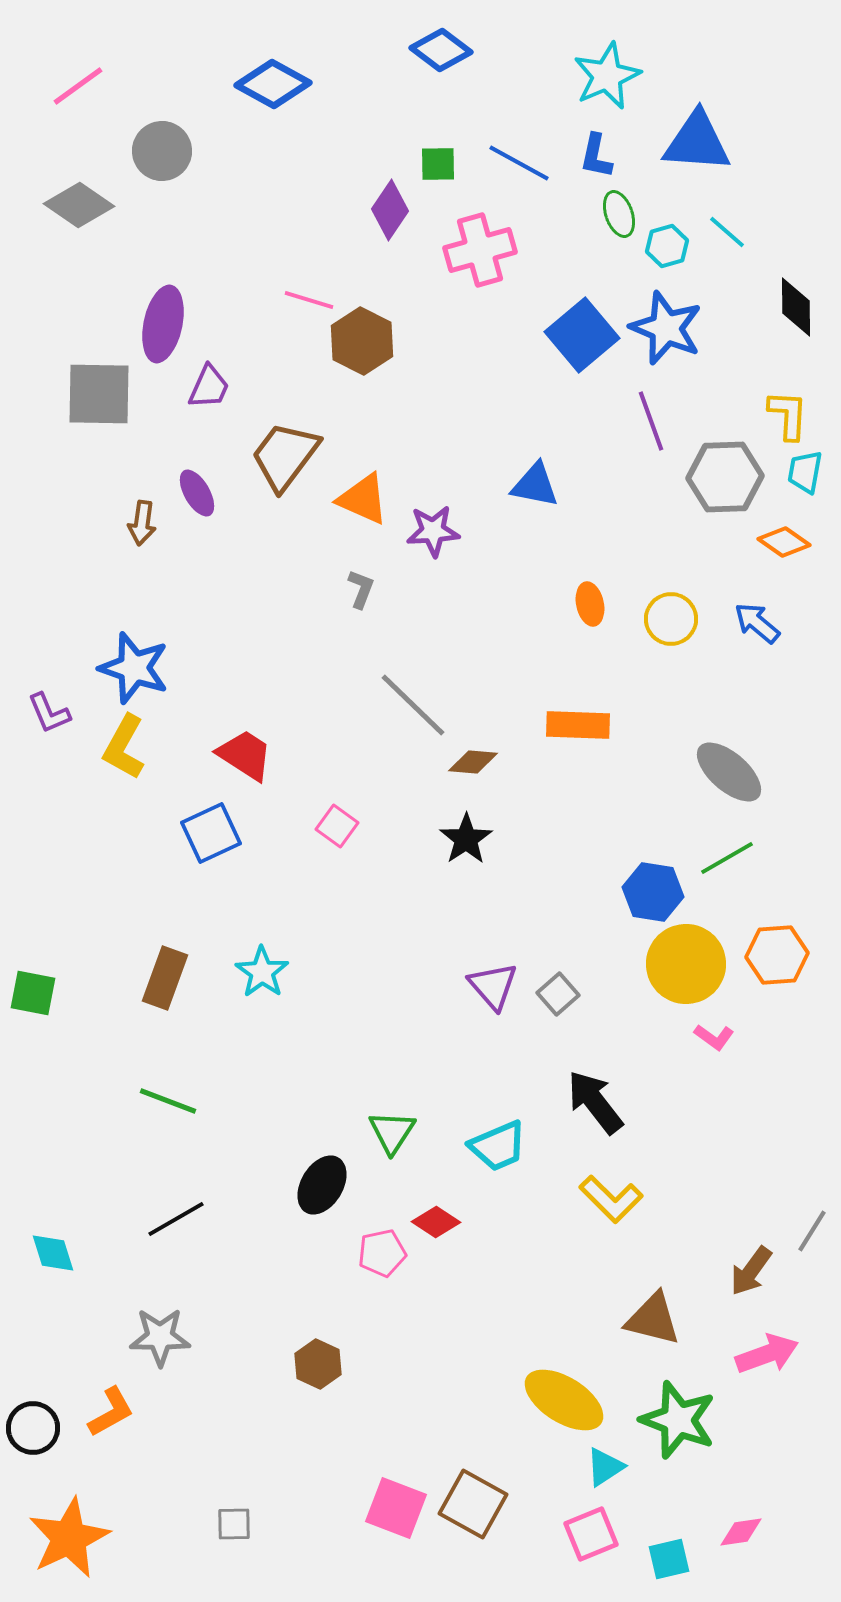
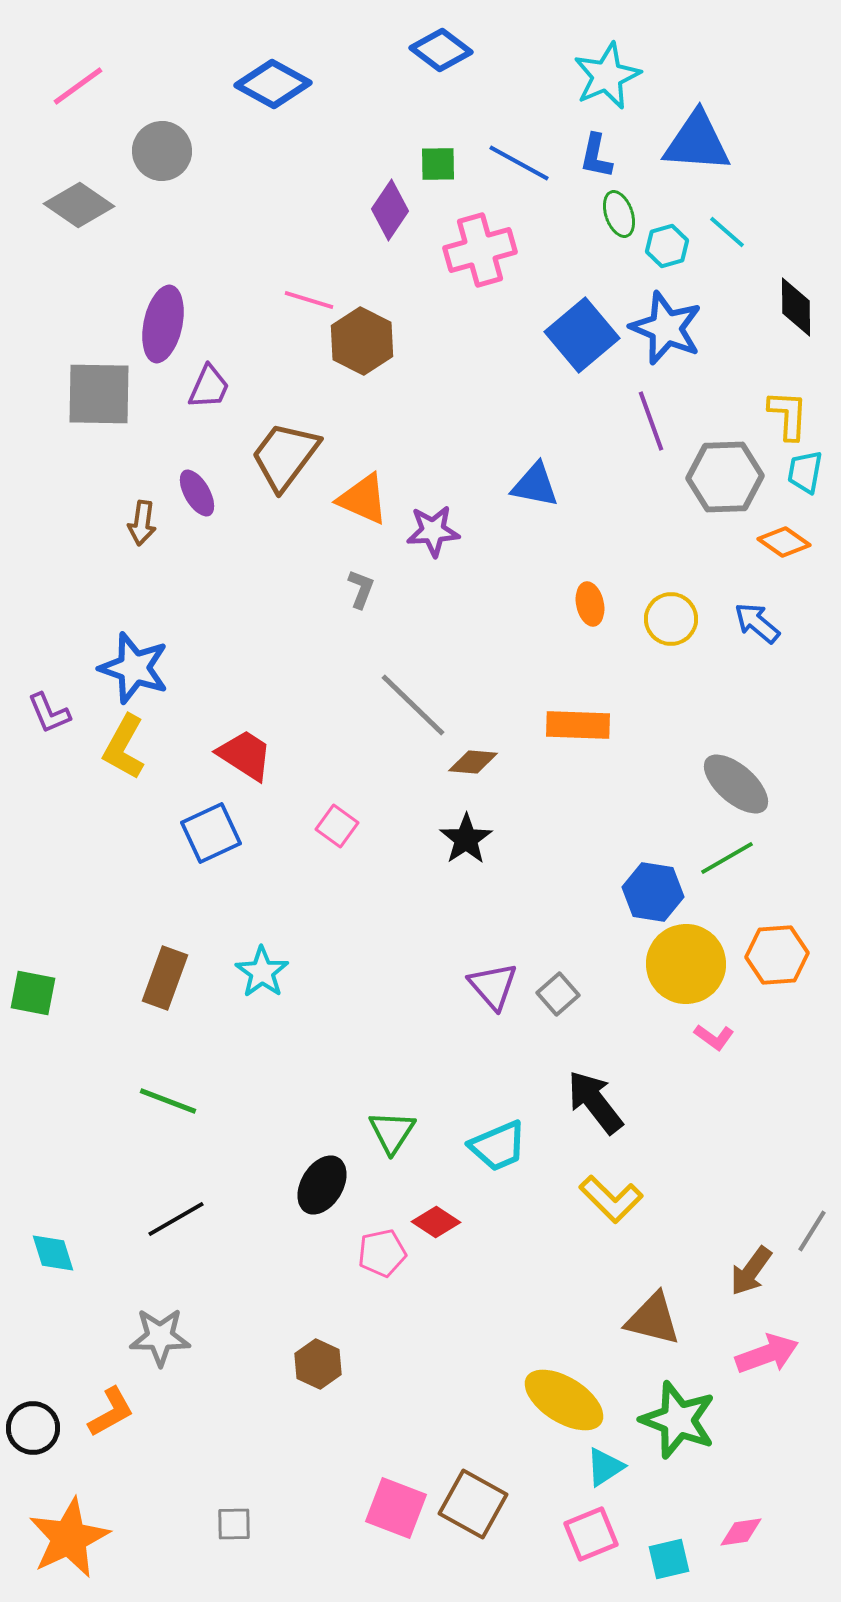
gray ellipse at (729, 772): moved 7 px right, 12 px down
